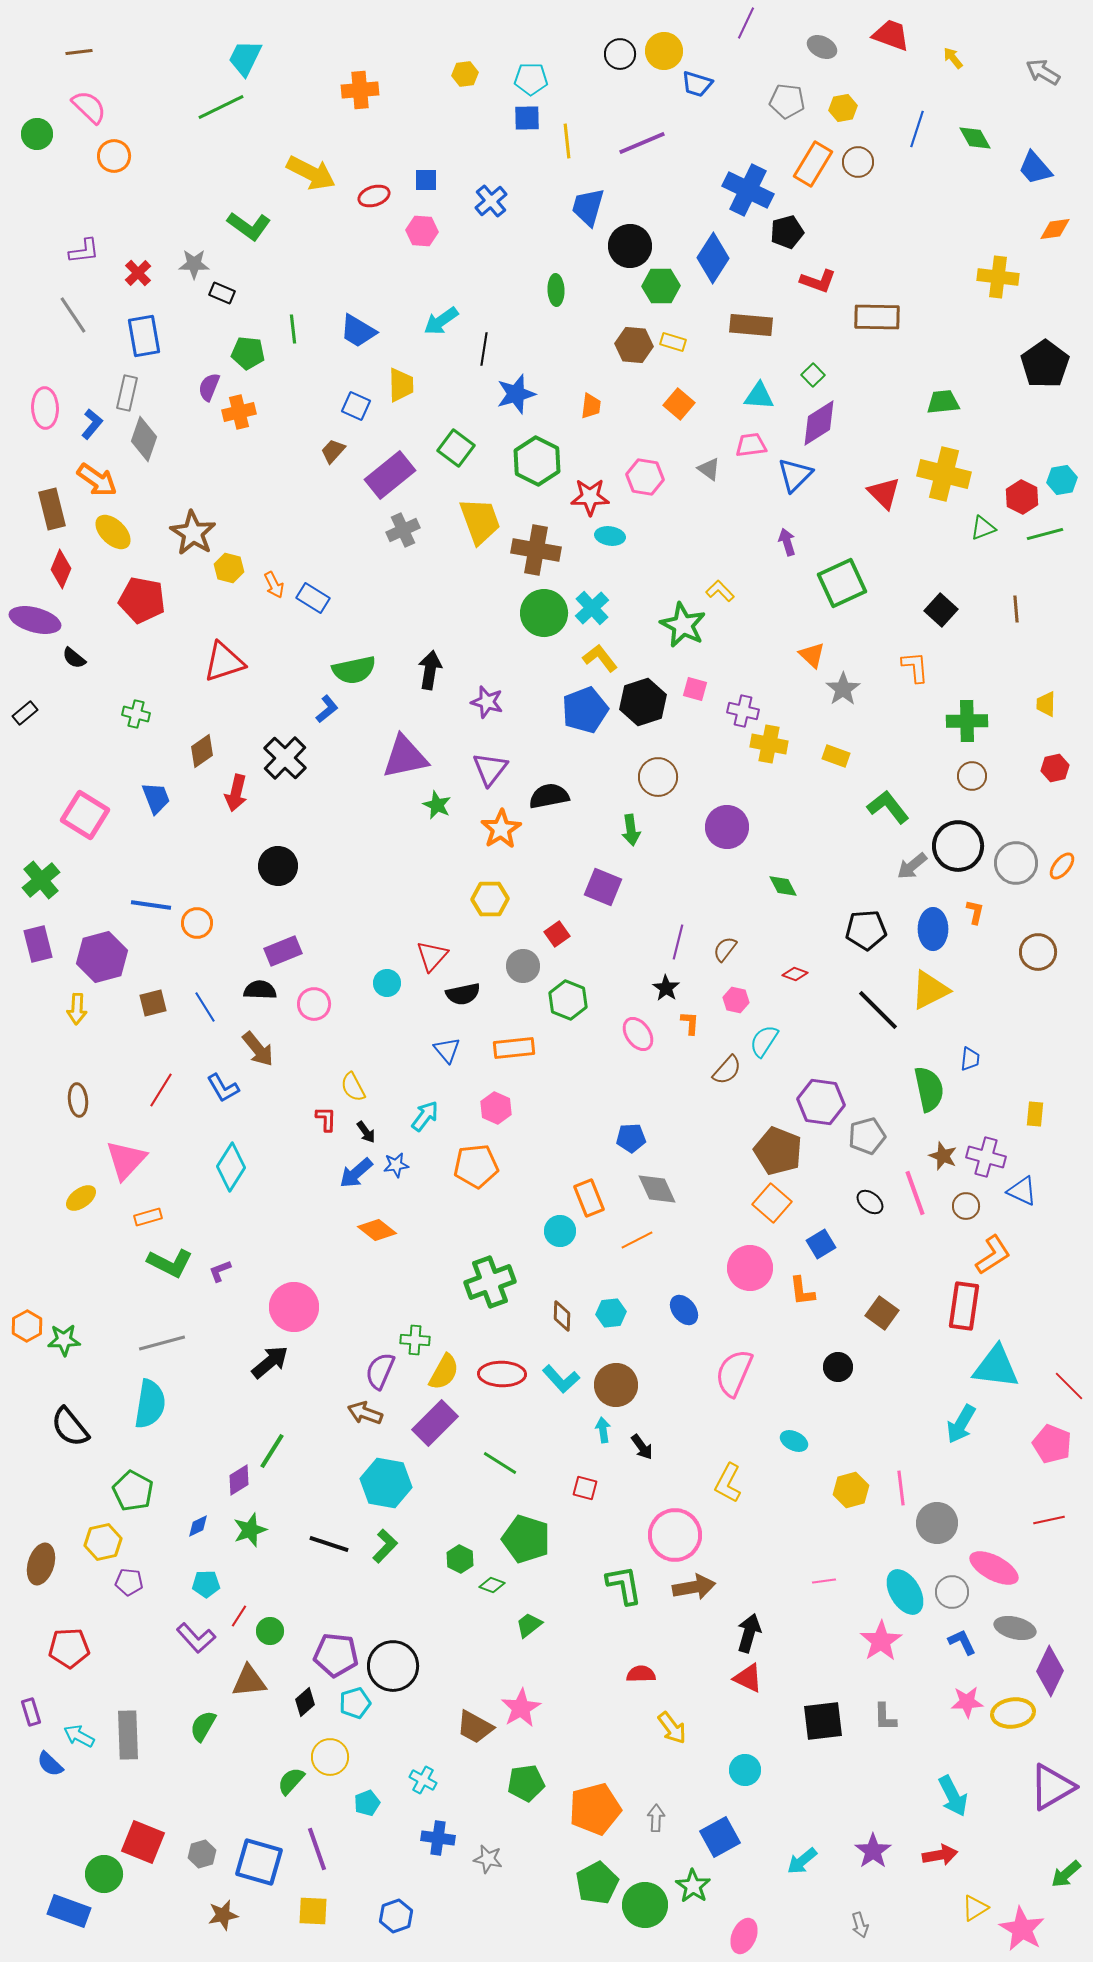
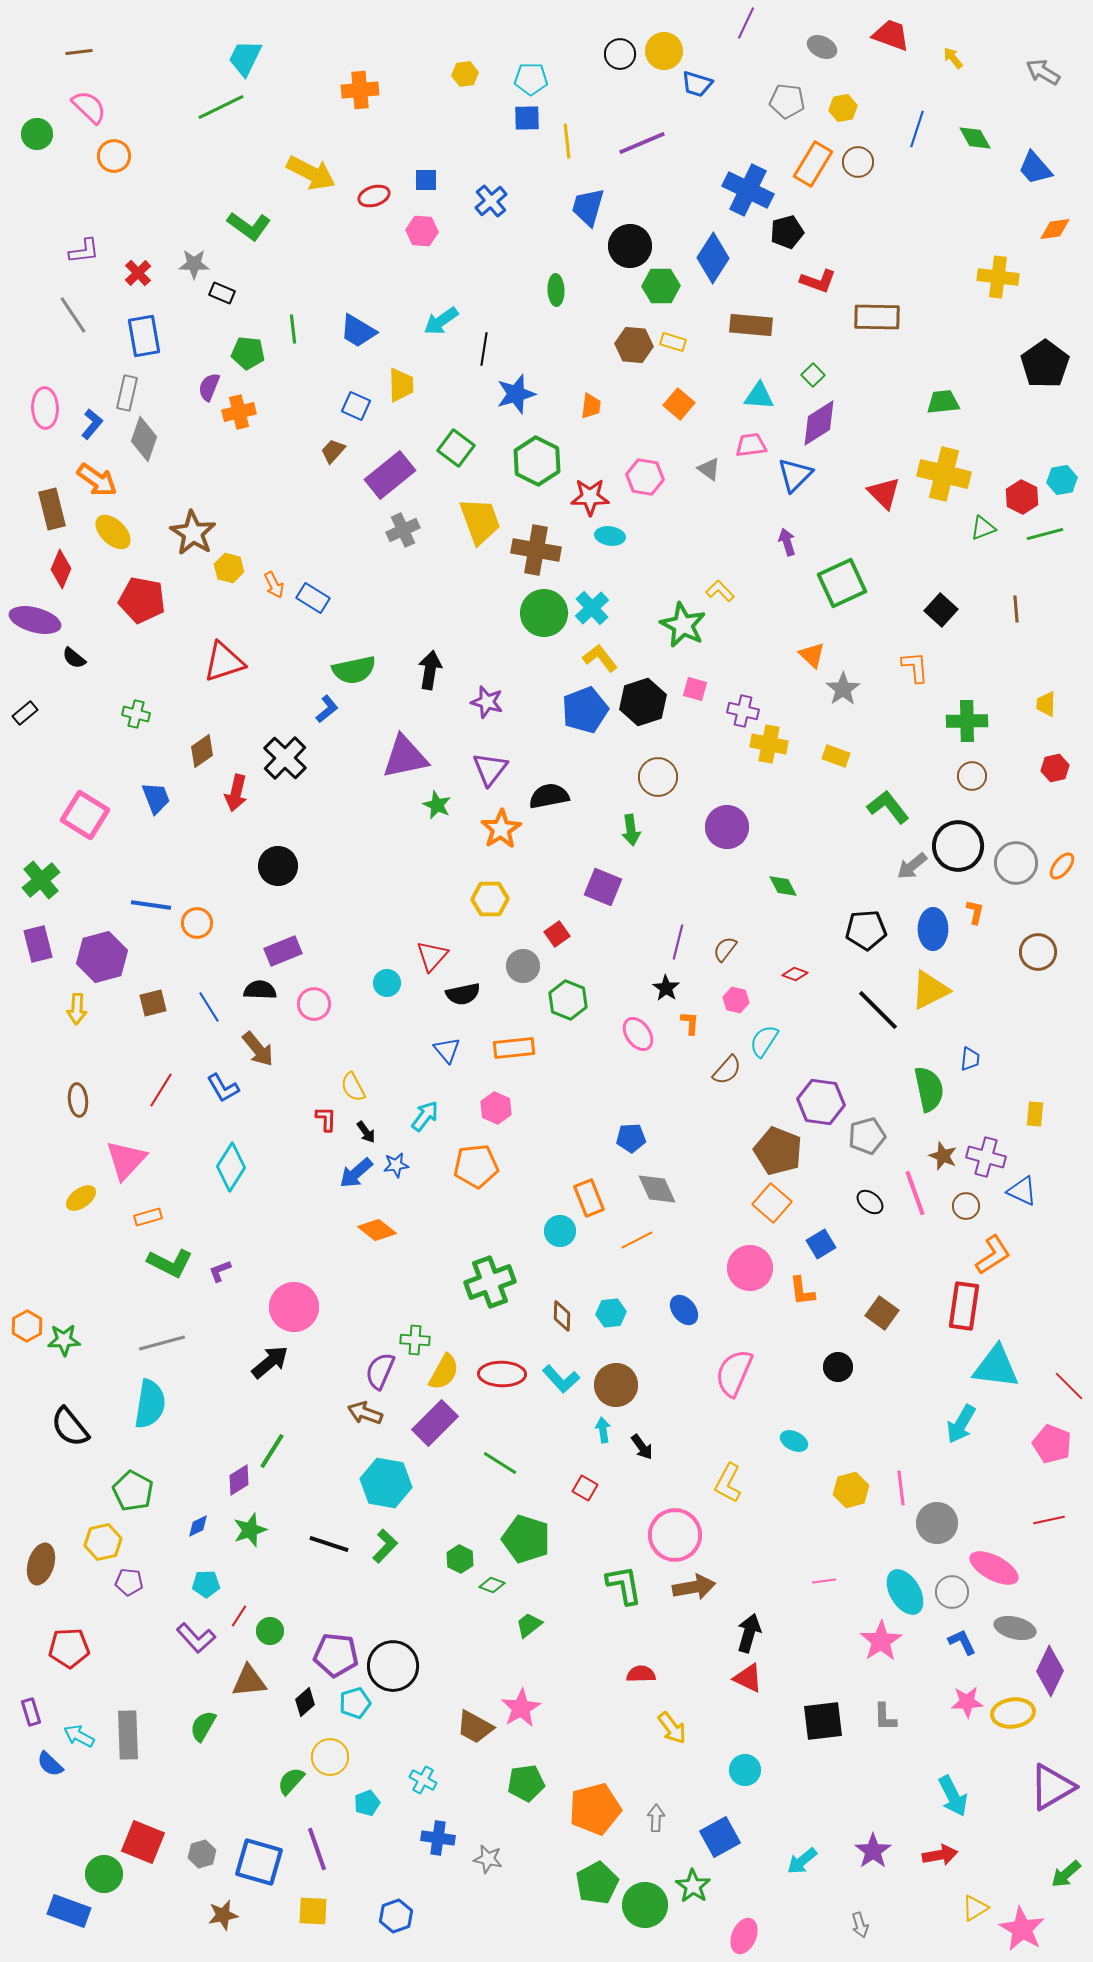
blue line at (205, 1007): moved 4 px right
red square at (585, 1488): rotated 15 degrees clockwise
